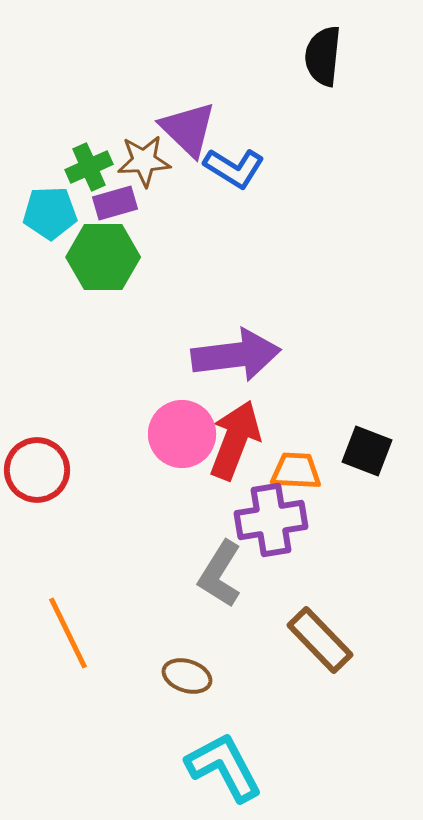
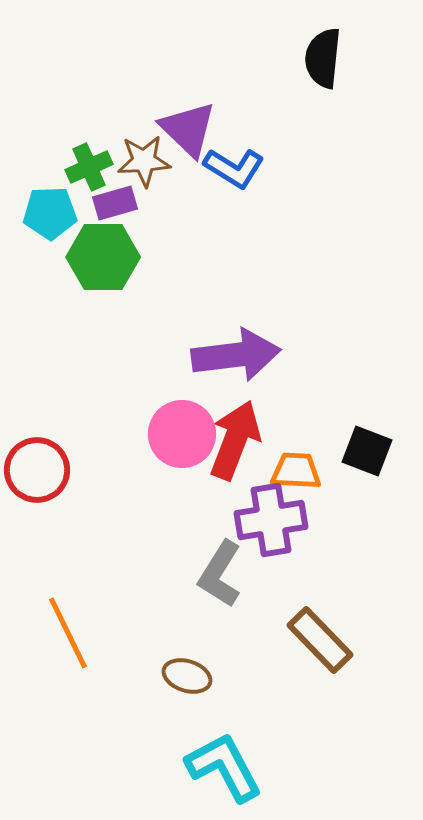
black semicircle: moved 2 px down
